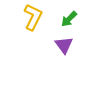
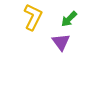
purple triangle: moved 3 px left, 3 px up
